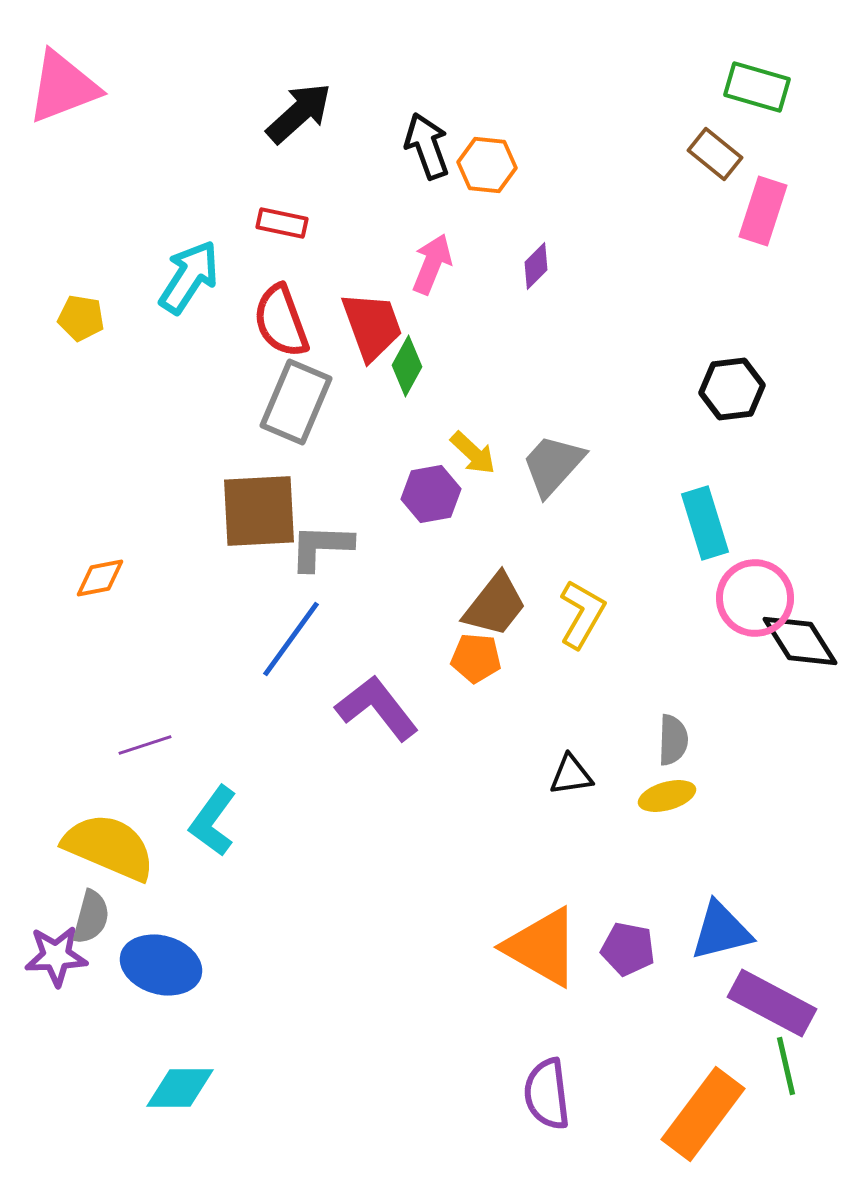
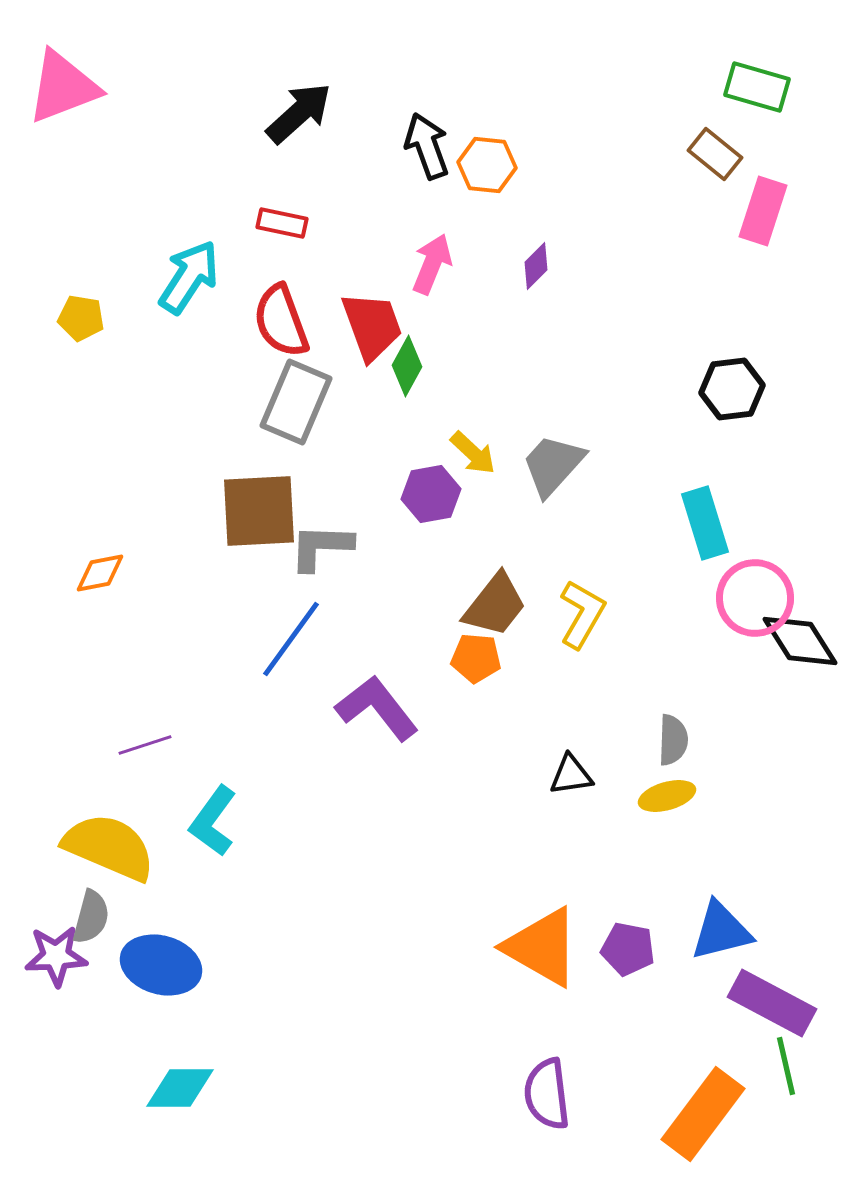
orange diamond at (100, 578): moved 5 px up
